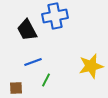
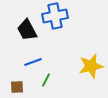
brown square: moved 1 px right, 1 px up
